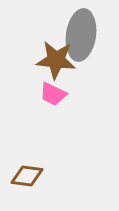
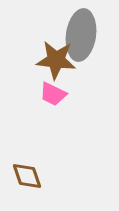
brown diamond: rotated 64 degrees clockwise
